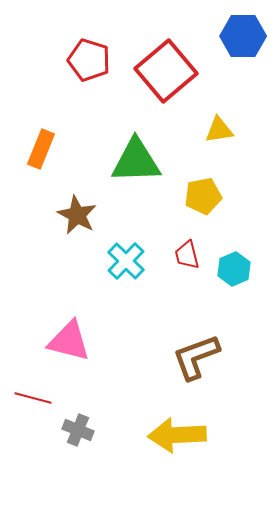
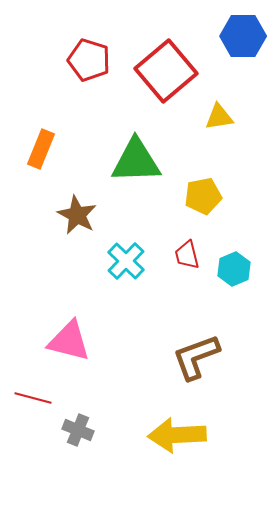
yellow triangle: moved 13 px up
